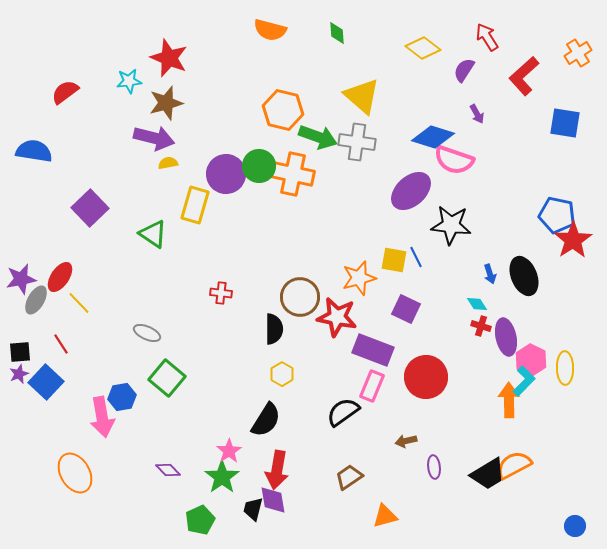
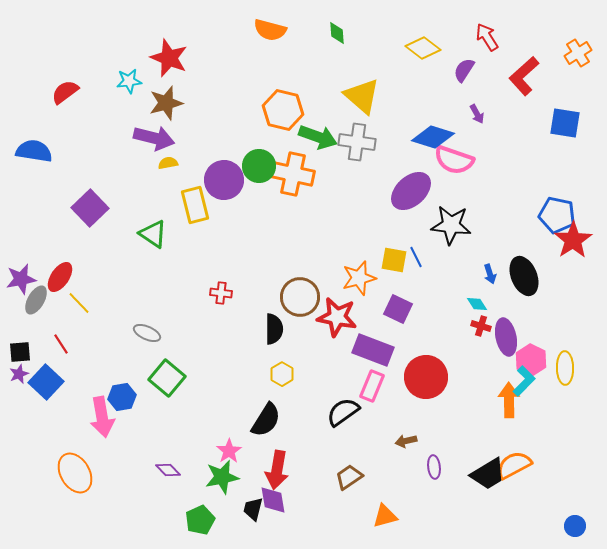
purple circle at (226, 174): moved 2 px left, 6 px down
yellow rectangle at (195, 205): rotated 30 degrees counterclockwise
purple square at (406, 309): moved 8 px left
green star at (222, 477): rotated 24 degrees clockwise
